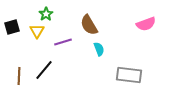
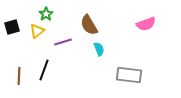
yellow triangle: rotated 21 degrees clockwise
black line: rotated 20 degrees counterclockwise
